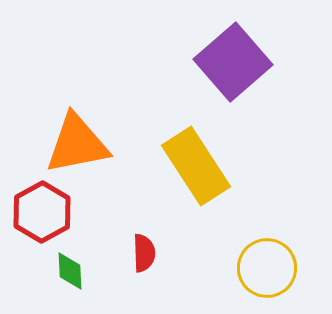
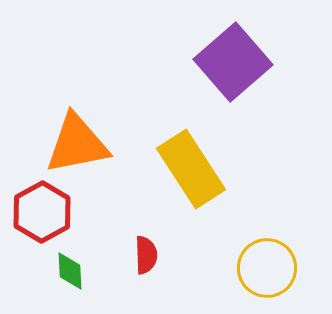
yellow rectangle: moved 5 px left, 3 px down
red semicircle: moved 2 px right, 2 px down
